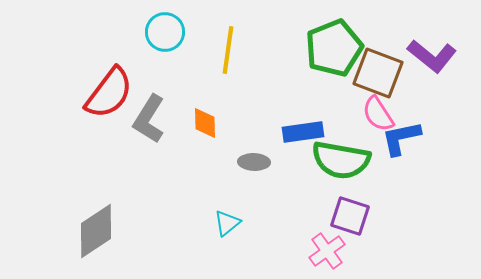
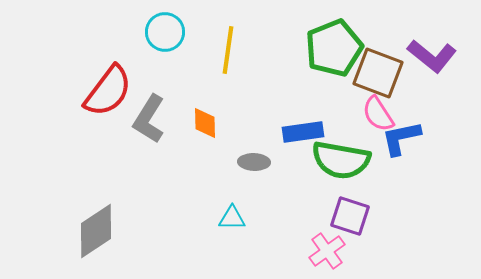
red semicircle: moved 1 px left, 2 px up
cyan triangle: moved 5 px right, 5 px up; rotated 40 degrees clockwise
